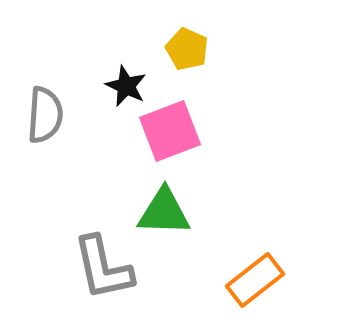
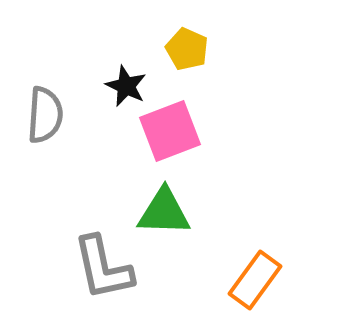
orange rectangle: rotated 16 degrees counterclockwise
